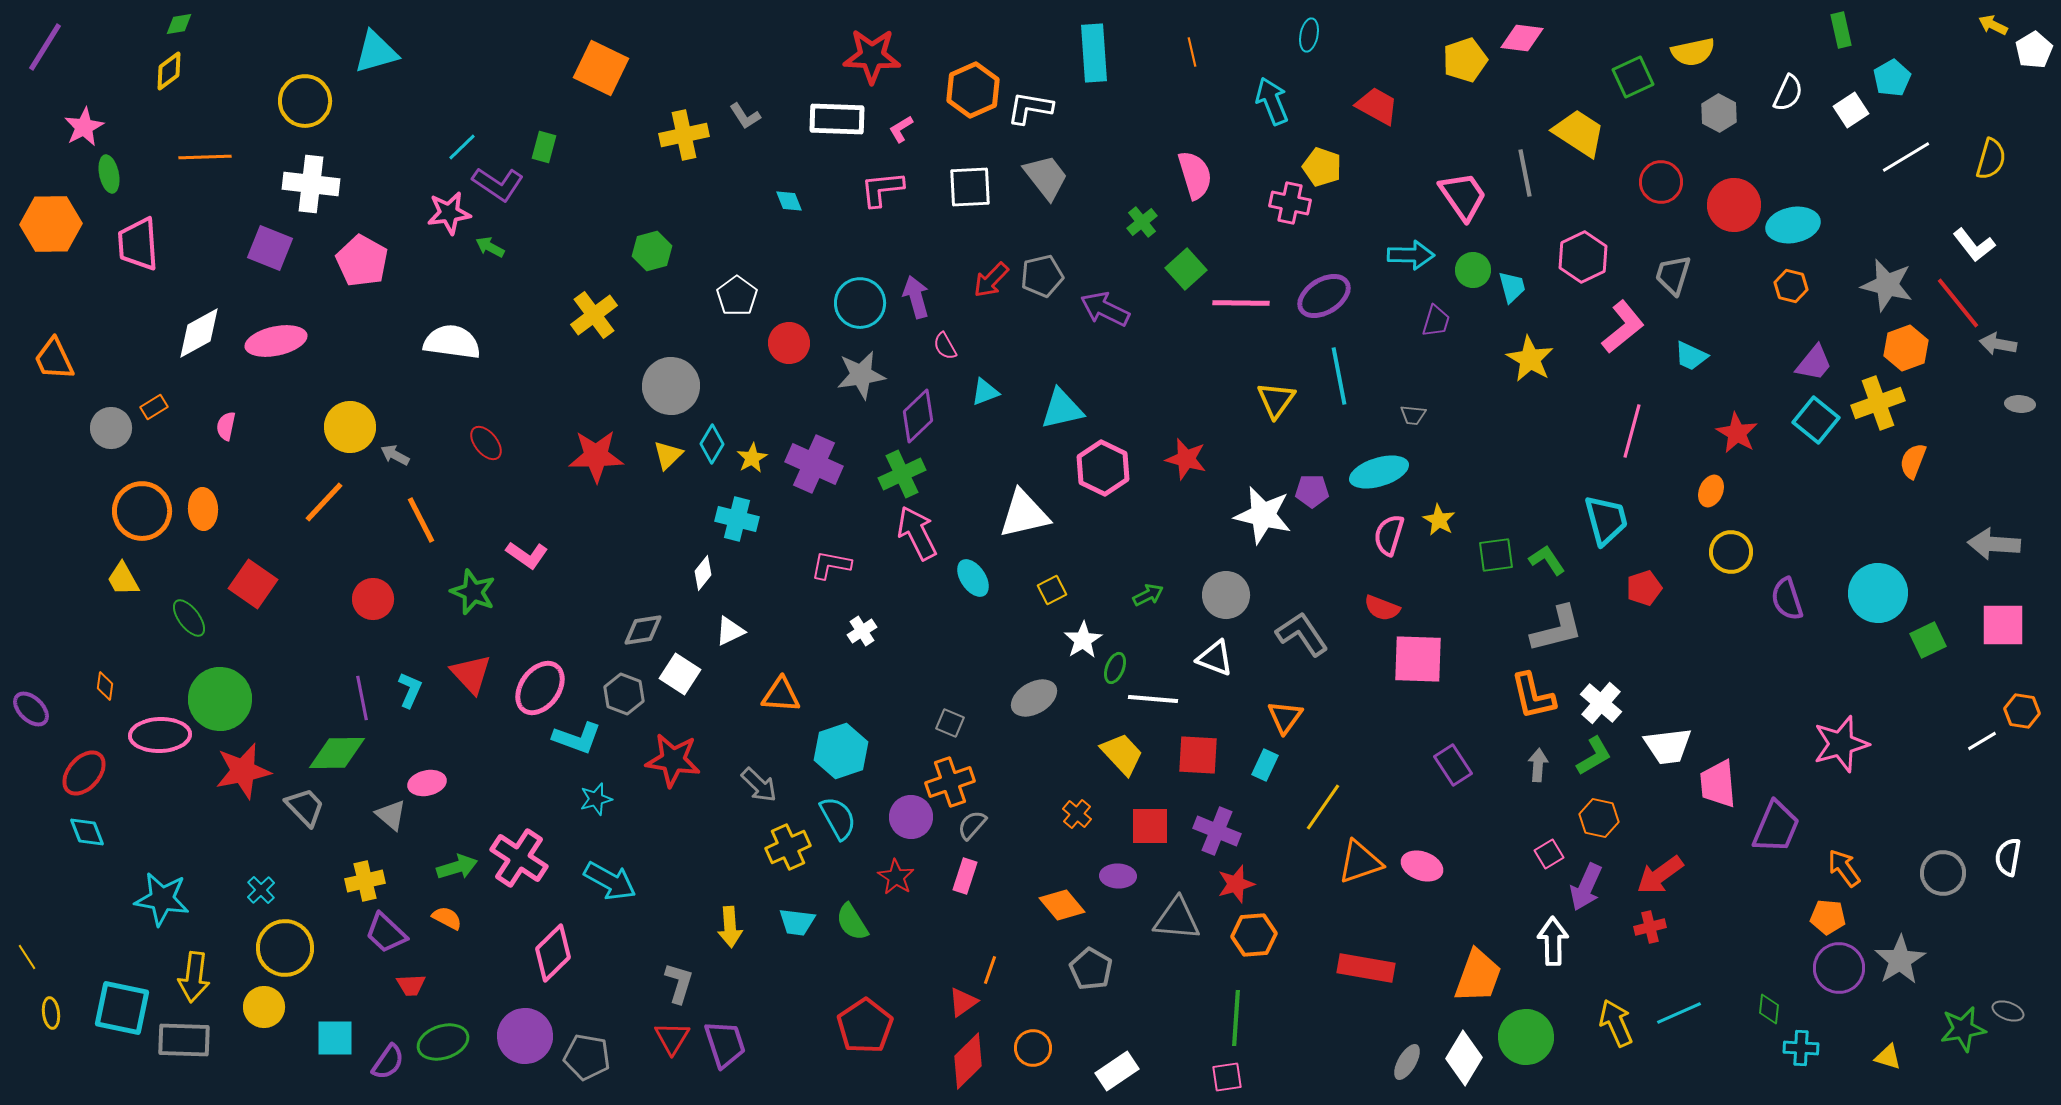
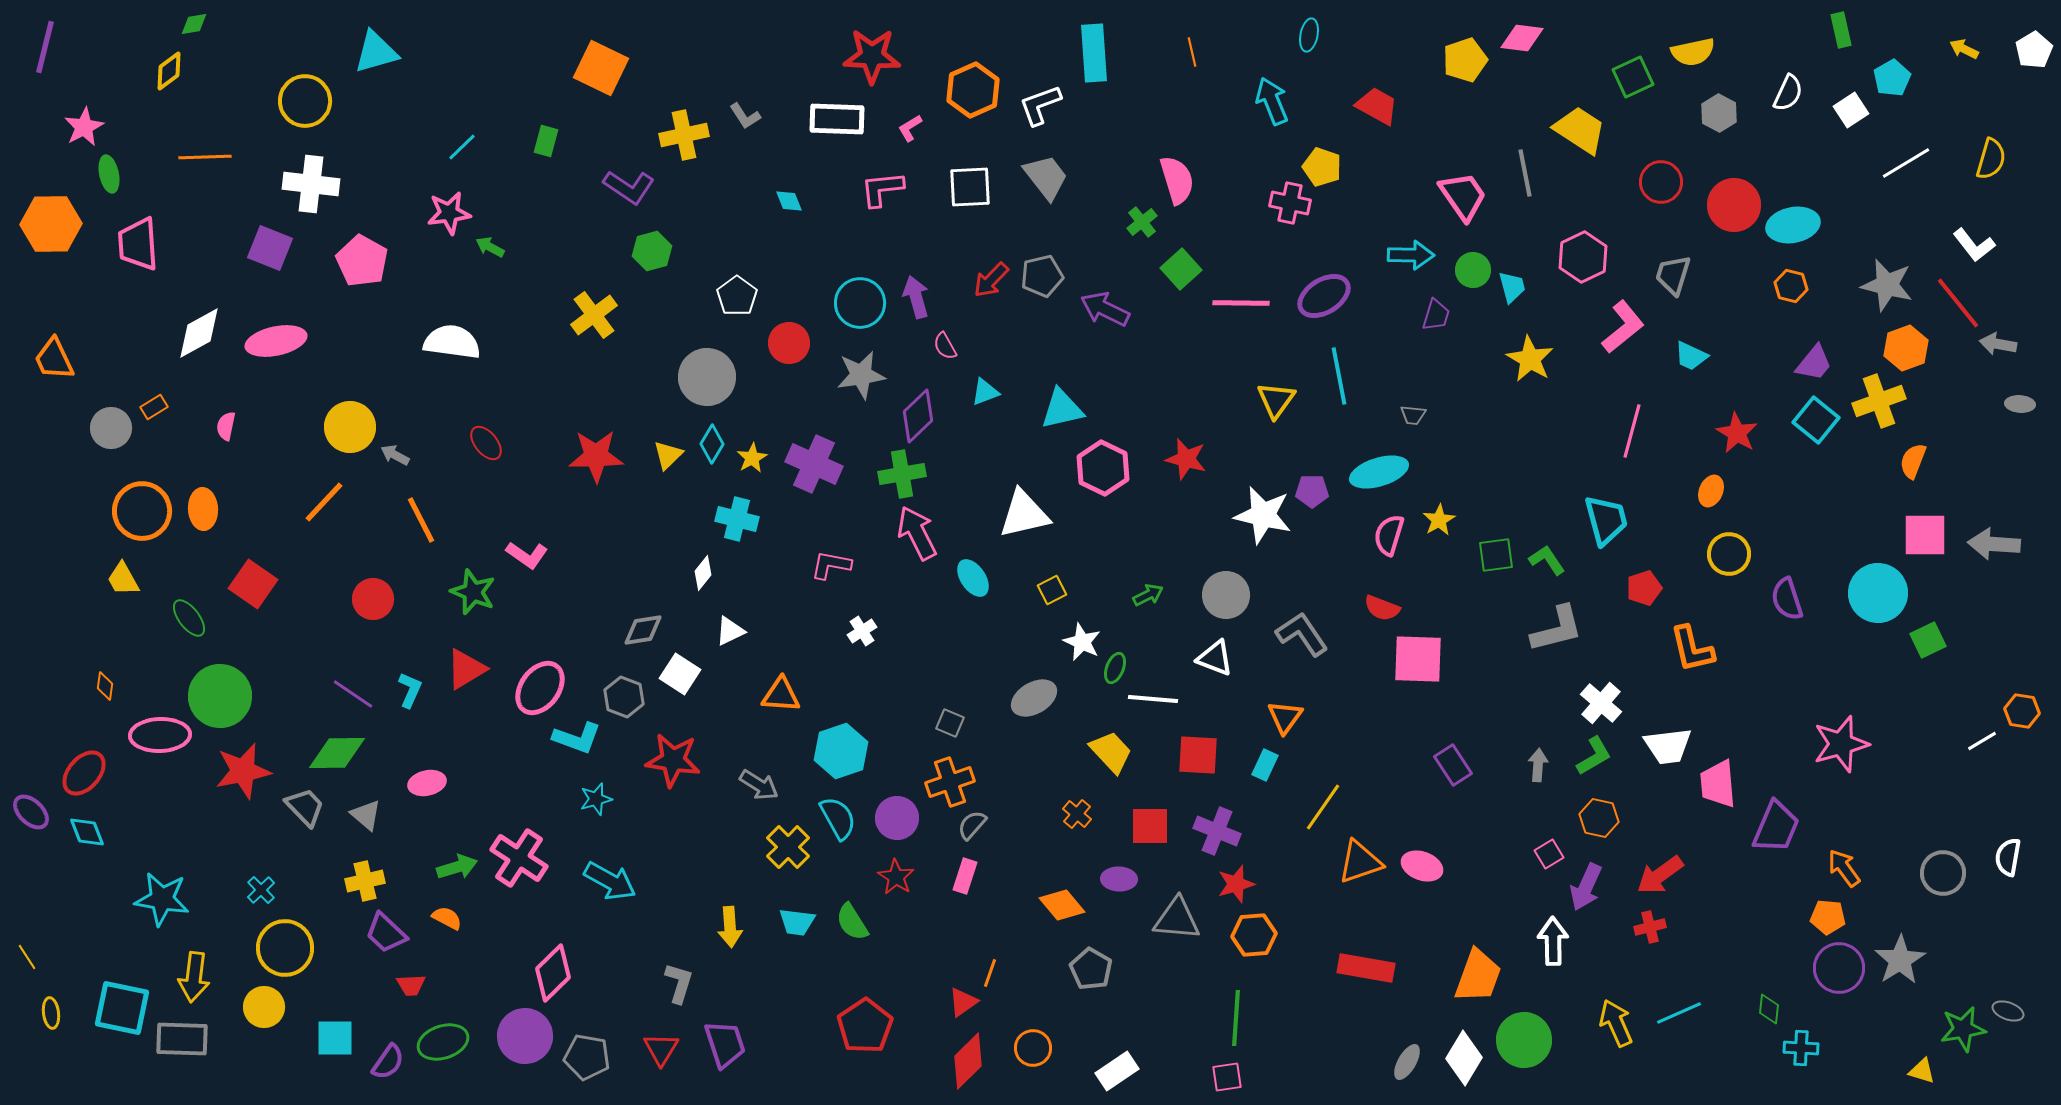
green diamond at (179, 24): moved 15 px right
yellow arrow at (1993, 25): moved 29 px left, 24 px down
purple line at (45, 47): rotated 18 degrees counterclockwise
white L-shape at (1030, 108): moved 10 px right, 3 px up; rotated 30 degrees counterclockwise
pink L-shape at (901, 129): moved 9 px right, 1 px up
yellow trapezoid at (1579, 133): moved 1 px right, 3 px up
green rectangle at (544, 147): moved 2 px right, 6 px up
white line at (1906, 157): moved 6 px down
pink semicircle at (1195, 175): moved 18 px left, 5 px down
purple L-shape at (498, 184): moved 131 px right, 3 px down
green square at (1186, 269): moved 5 px left
purple trapezoid at (1436, 321): moved 6 px up
gray circle at (671, 386): moved 36 px right, 9 px up
yellow cross at (1878, 403): moved 1 px right, 2 px up
green cross at (902, 474): rotated 15 degrees clockwise
yellow star at (1439, 520): rotated 12 degrees clockwise
yellow circle at (1731, 552): moved 2 px left, 2 px down
pink square at (2003, 625): moved 78 px left, 90 px up
white star at (1083, 640): moved 1 px left, 2 px down; rotated 15 degrees counterclockwise
red triangle at (471, 674): moved 5 px left, 5 px up; rotated 42 degrees clockwise
gray hexagon at (624, 694): moved 3 px down
orange L-shape at (1533, 696): moved 159 px right, 47 px up
purple line at (362, 698): moved 9 px left, 4 px up; rotated 45 degrees counterclockwise
green circle at (220, 699): moved 3 px up
purple ellipse at (31, 709): moved 103 px down
yellow trapezoid at (1122, 754): moved 11 px left, 2 px up
gray arrow at (759, 785): rotated 12 degrees counterclockwise
gray triangle at (391, 815): moved 25 px left
purple circle at (911, 817): moved 14 px left, 1 px down
yellow cross at (788, 847): rotated 21 degrees counterclockwise
purple ellipse at (1118, 876): moved 1 px right, 3 px down
pink diamond at (553, 953): moved 20 px down
orange line at (990, 970): moved 3 px down
green circle at (1526, 1037): moved 2 px left, 3 px down
red triangle at (672, 1038): moved 11 px left, 11 px down
gray rectangle at (184, 1040): moved 2 px left, 1 px up
yellow triangle at (1888, 1057): moved 34 px right, 14 px down
